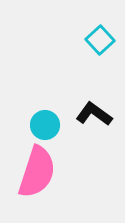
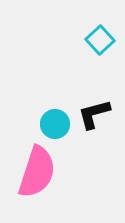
black L-shape: rotated 51 degrees counterclockwise
cyan circle: moved 10 px right, 1 px up
